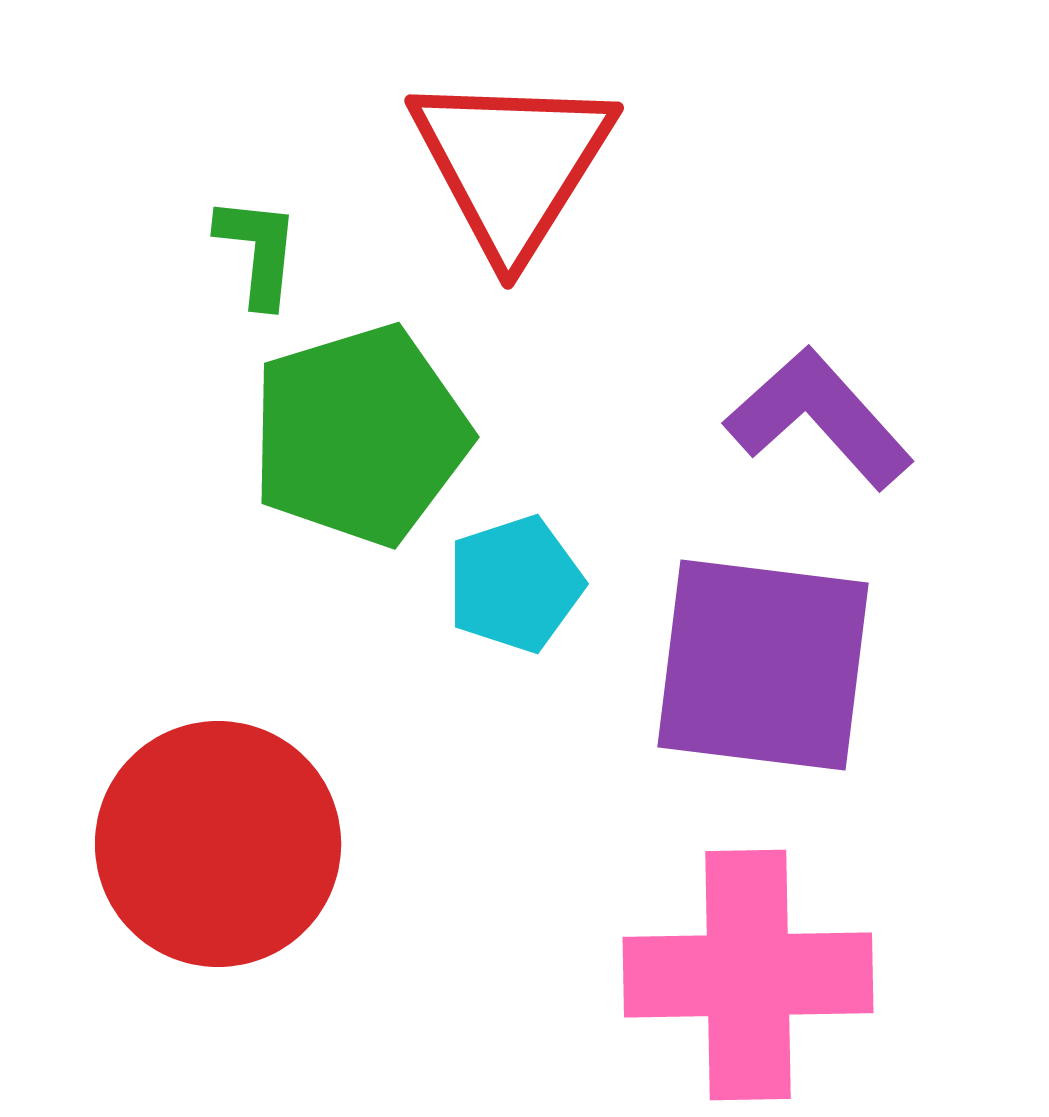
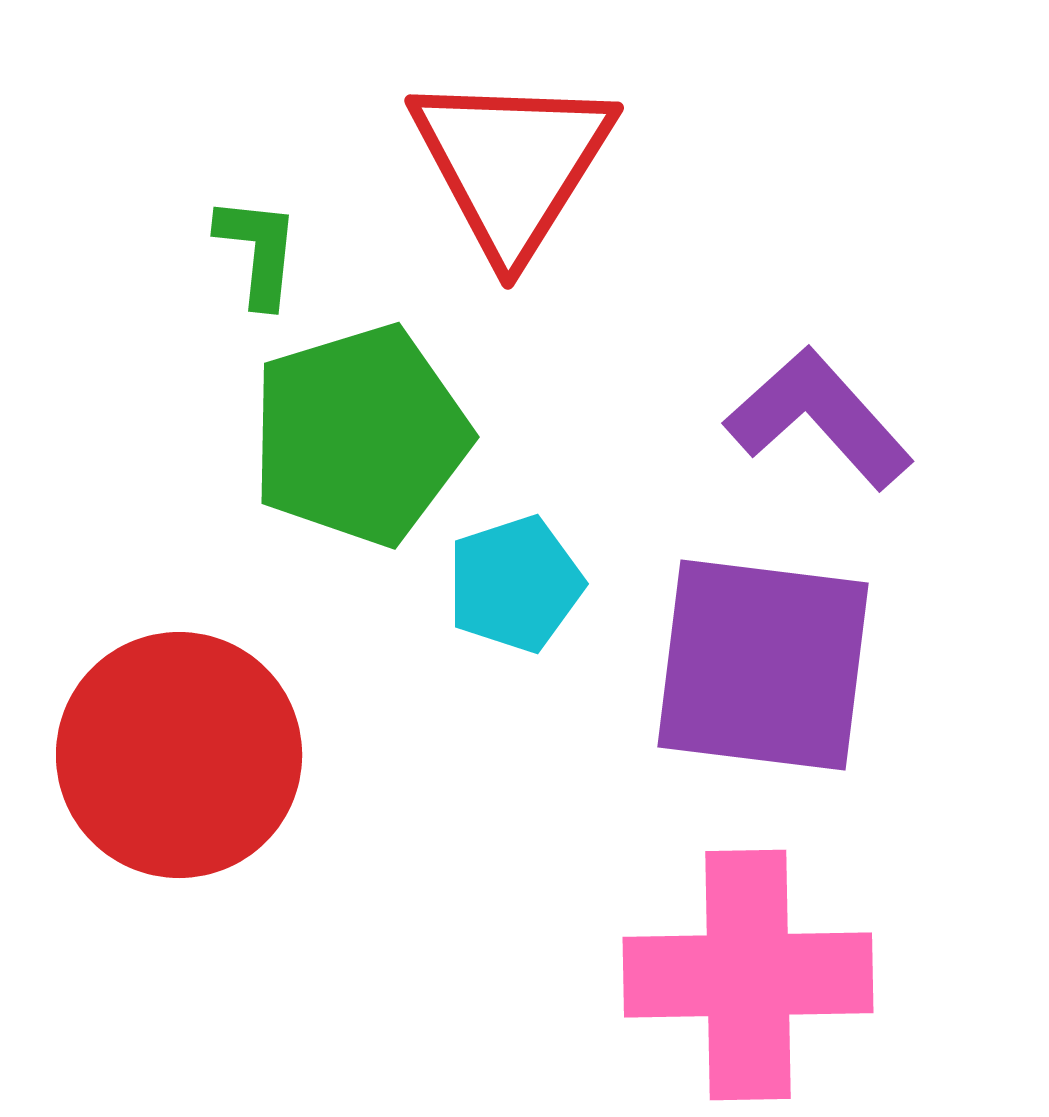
red circle: moved 39 px left, 89 px up
